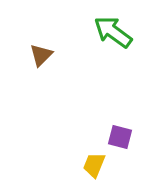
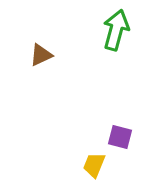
green arrow: moved 3 px right, 2 px up; rotated 69 degrees clockwise
brown triangle: rotated 20 degrees clockwise
